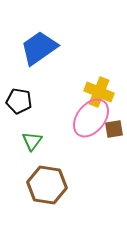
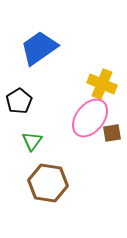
yellow cross: moved 3 px right, 8 px up
black pentagon: rotated 30 degrees clockwise
pink ellipse: moved 1 px left
brown square: moved 2 px left, 4 px down
brown hexagon: moved 1 px right, 2 px up
